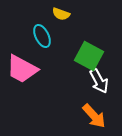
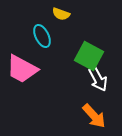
white arrow: moved 1 px left, 2 px up
